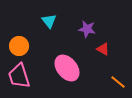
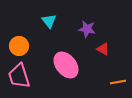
pink ellipse: moved 1 px left, 3 px up
orange line: rotated 49 degrees counterclockwise
